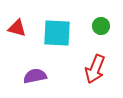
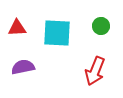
red triangle: rotated 18 degrees counterclockwise
red arrow: moved 2 px down
purple semicircle: moved 12 px left, 9 px up
